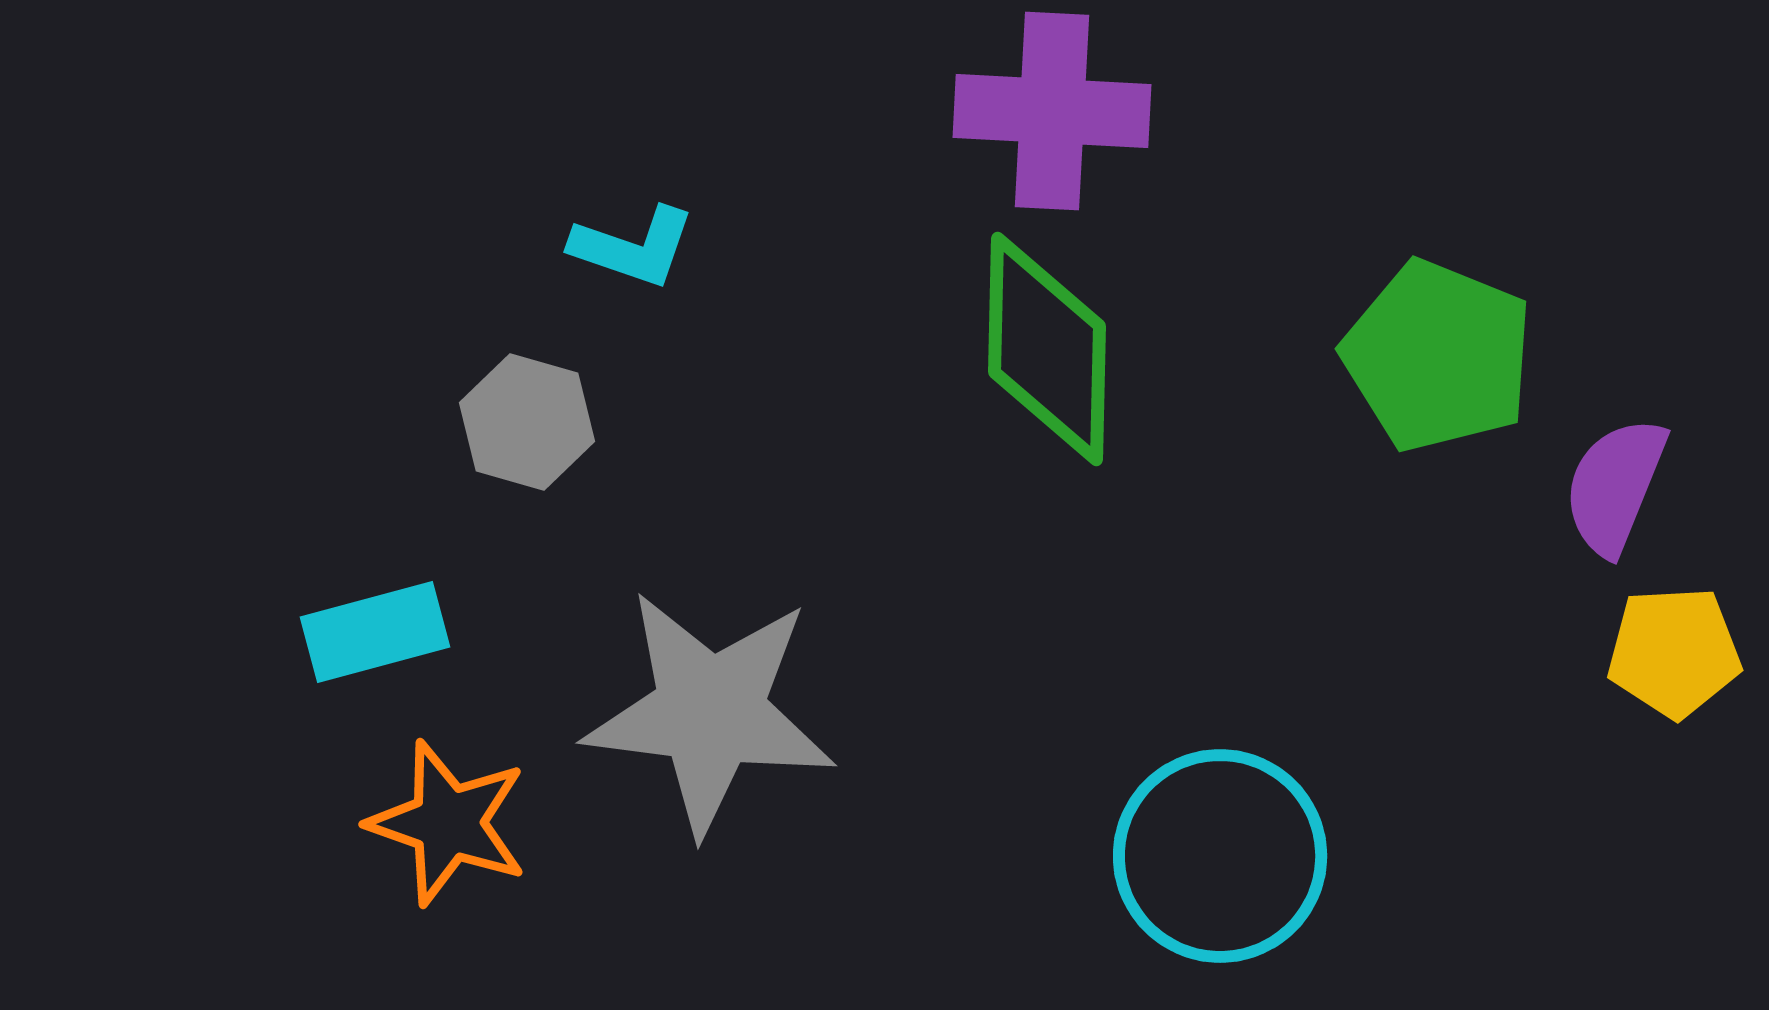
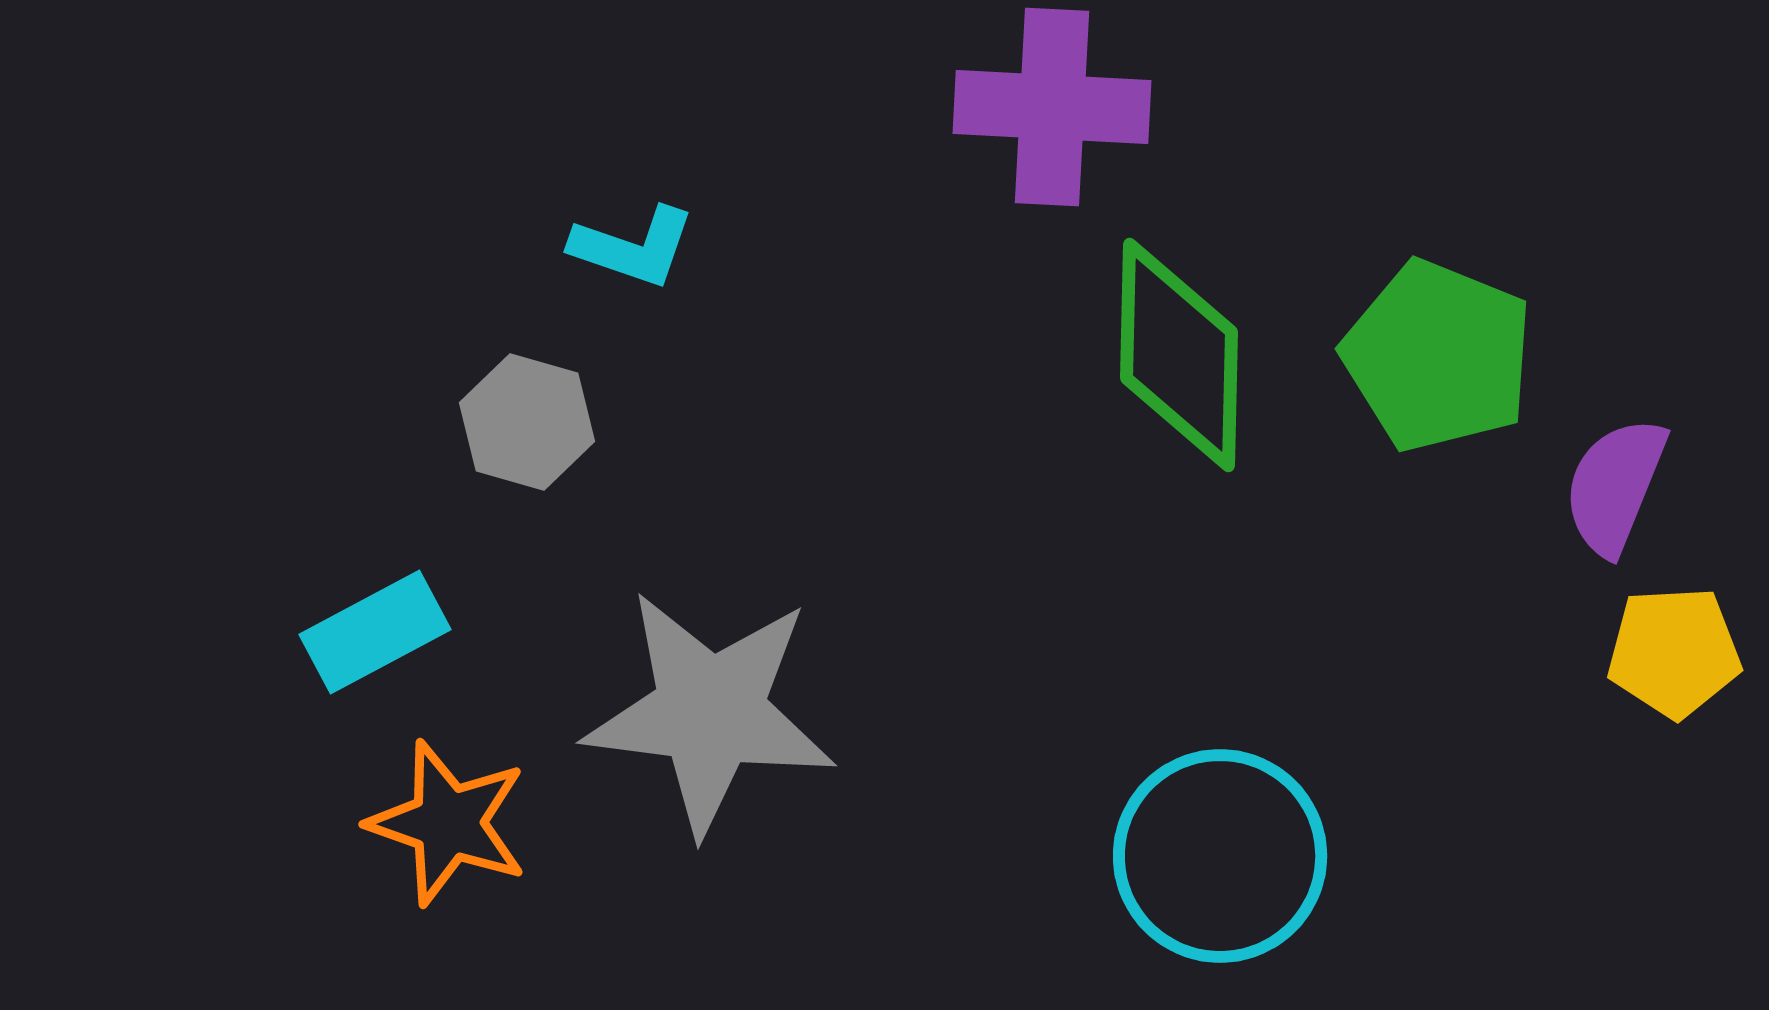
purple cross: moved 4 px up
green diamond: moved 132 px right, 6 px down
cyan rectangle: rotated 13 degrees counterclockwise
